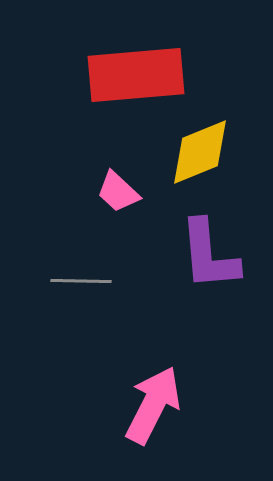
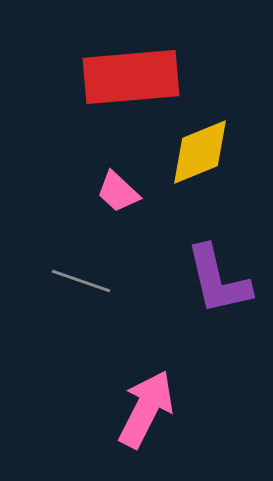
red rectangle: moved 5 px left, 2 px down
purple L-shape: moved 9 px right, 25 px down; rotated 8 degrees counterclockwise
gray line: rotated 18 degrees clockwise
pink arrow: moved 7 px left, 4 px down
